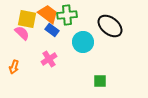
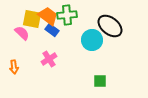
orange trapezoid: moved 2 px down
yellow square: moved 5 px right
cyan circle: moved 9 px right, 2 px up
orange arrow: rotated 24 degrees counterclockwise
